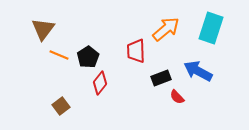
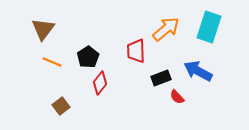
cyan rectangle: moved 2 px left, 1 px up
orange line: moved 7 px left, 7 px down
